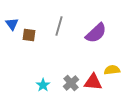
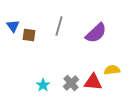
blue triangle: moved 1 px right, 2 px down
